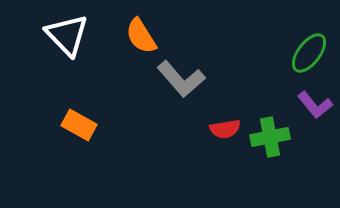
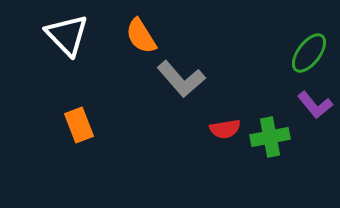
orange rectangle: rotated 40 degrees clockwise
